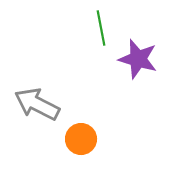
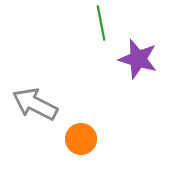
green line: moved 5 px up
gray arrow: moved 2 px left
